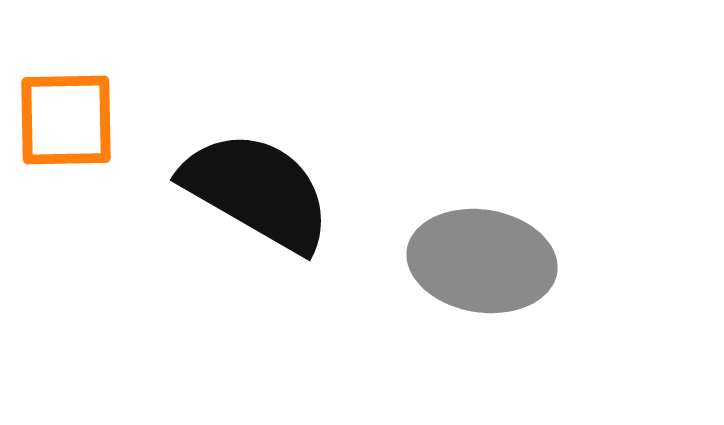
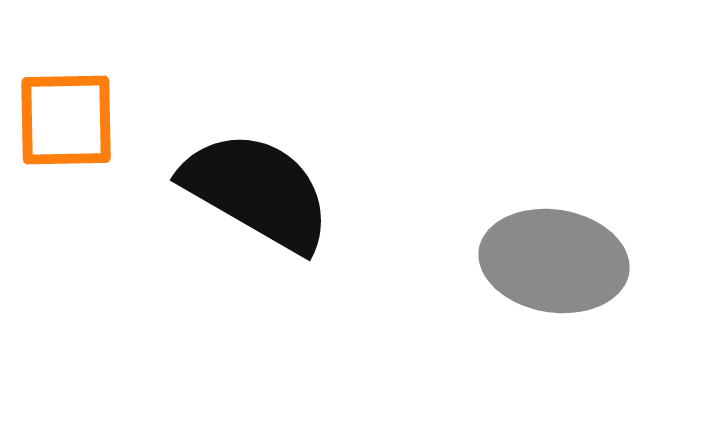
gray ellipse: moved 72 px right
